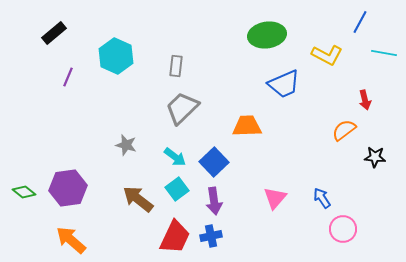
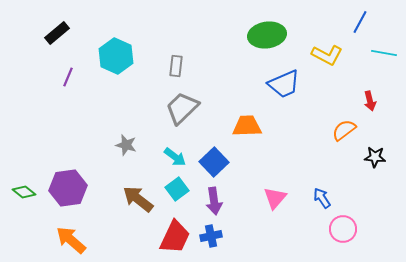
black rectangle: moved 3 px right
red arrow: moved 5 px right, 1 px down
